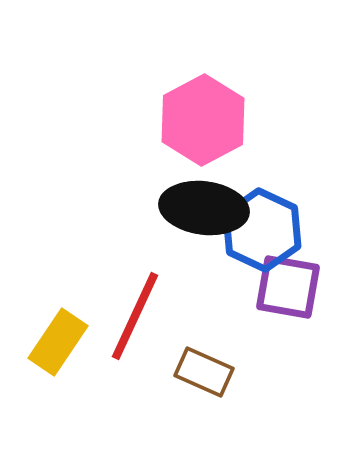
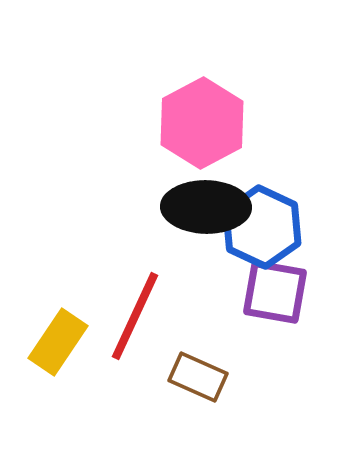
pink hexagon: moved 1 px left, 3 px down
black ellipse: moved 2 px right, 1 px up; rotated 6 degrees counterclockwise
blue hexagon: moved 3 px up
purple square: moved 13 px left, 5 px down
brown rectangle: moved 6 px left, 5 px down
